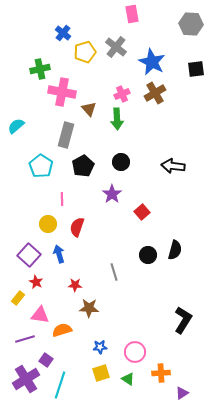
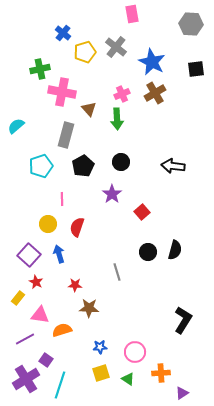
cyan pentagon at (41, 166): rotated 20 degrees clockwise
black circle at (148, 255): moved 3 px up
gray line at (114, 272): moved 3 px right
purple line at (25, 339): rotated 12 degrees counterclockwise
